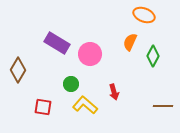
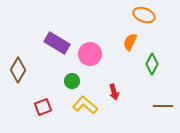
green diamond: moved 1 px left, 8 px down
green circle: moved 1 px right, 3 px up
red square: rotated 30 degrees counterclockwise
